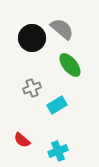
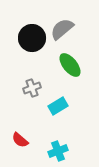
gray semicircle: rotated 80 degrees counterclockwise
cyan rectangle: moved 1 px right, 1 px down
red semicircle: moved 2 px left
